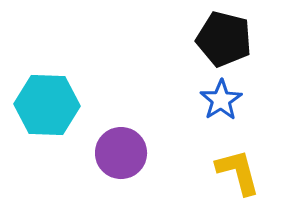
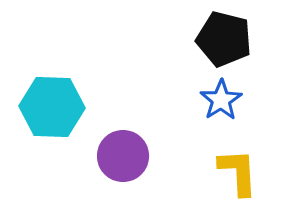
cyan hexagon: moved 5 px right, 2 px down
purple circle: moved 2 px right, 3 px down
yellow L-shape: rotated 12 degrees clockwise
